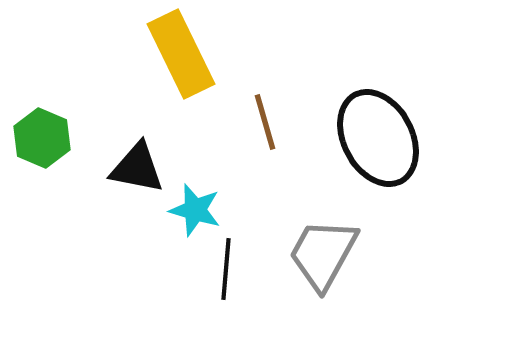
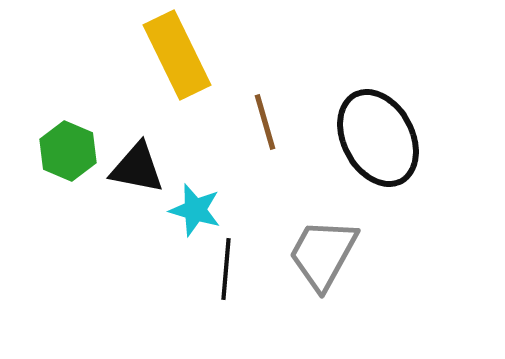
yellow rectangle: moved 4 px left, 1 px down
green hexagon: moved 26 px right, 13 px down
